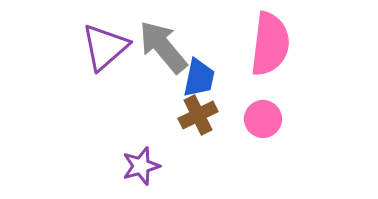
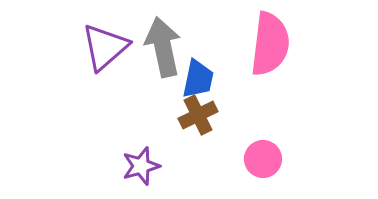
gray arrow: rotated 28 degrees clockwise
blue trapezoid: moved 1 px left, 1 px down
pink circle: moved 40 px down
